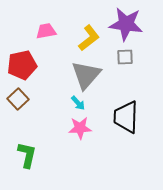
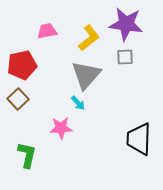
pink trapezoid: moved 1 px right
black trapezoid: moved 13 px right, 22 px down
pink star: moved 19 px left
